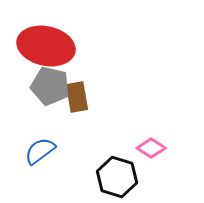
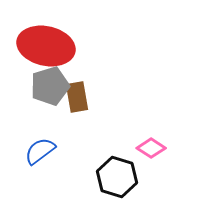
gray pentagon: rotated 30 degrees counterclockwise
